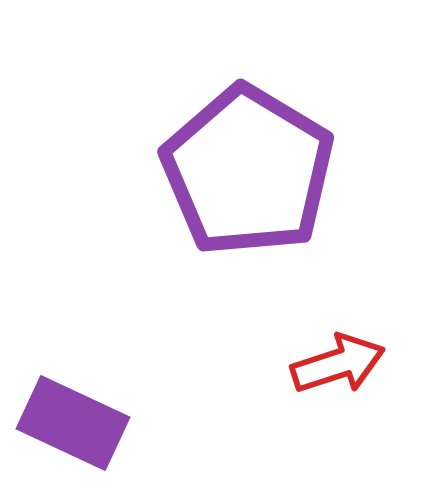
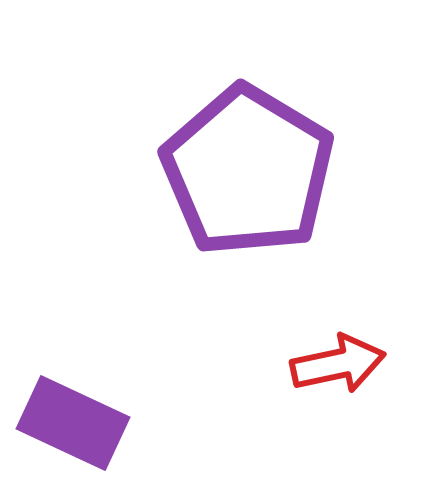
red arrow: rotated 6 degrees clockwise
